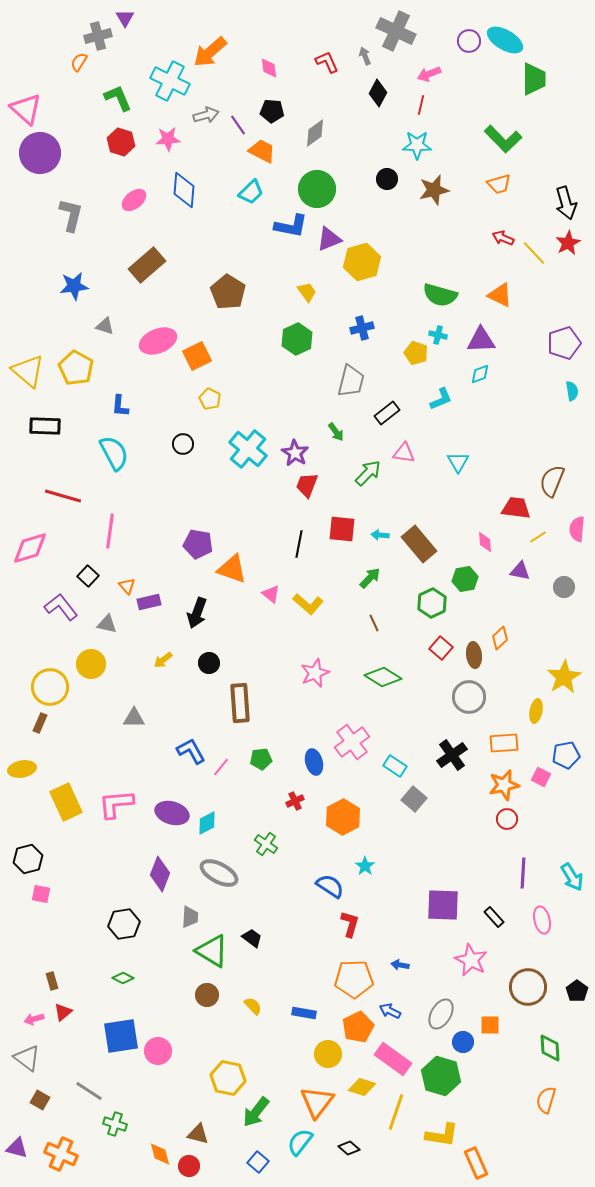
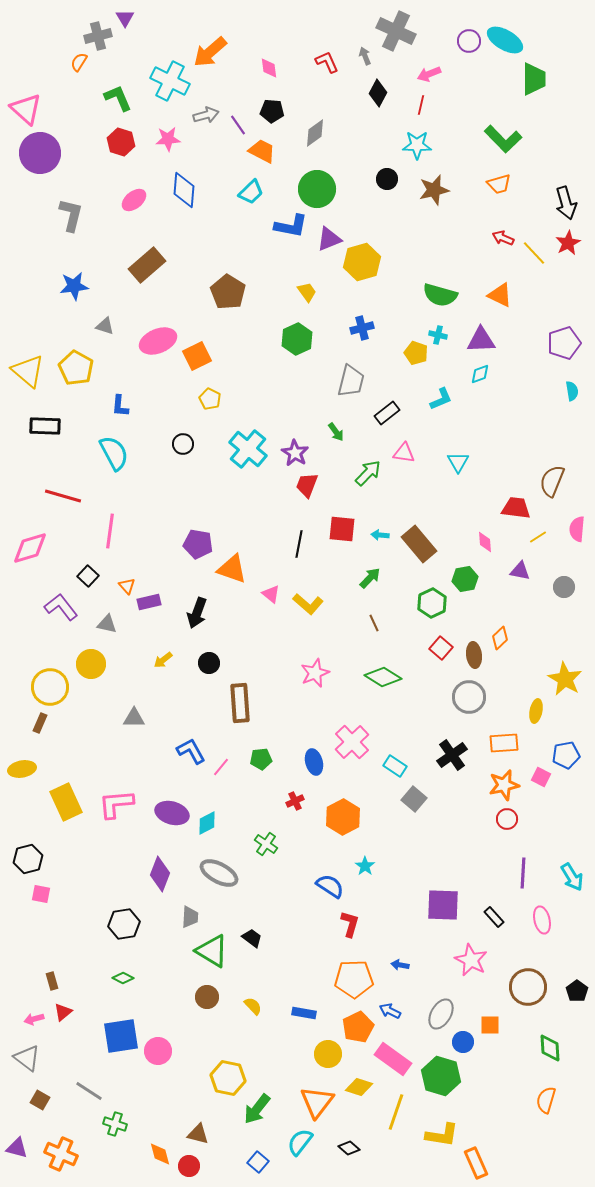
yellow star at (564, 677): moved 1 px right, 2 px down; rotated 12 degrees counterclockwise
pink cross at (352, 742): rotated 8 degrees counterclockwise
brown circle at (207, 995): moved 2 px down
yellow diamond at (362, 1087): moved 3 px left
green arrow at (256, 1112): moved 1 px right, 3 px up
